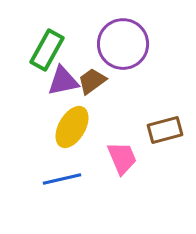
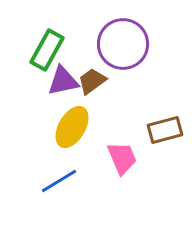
blue line: moved 3 px left, 2 px down; rotated 18 degrees counterclockwise
